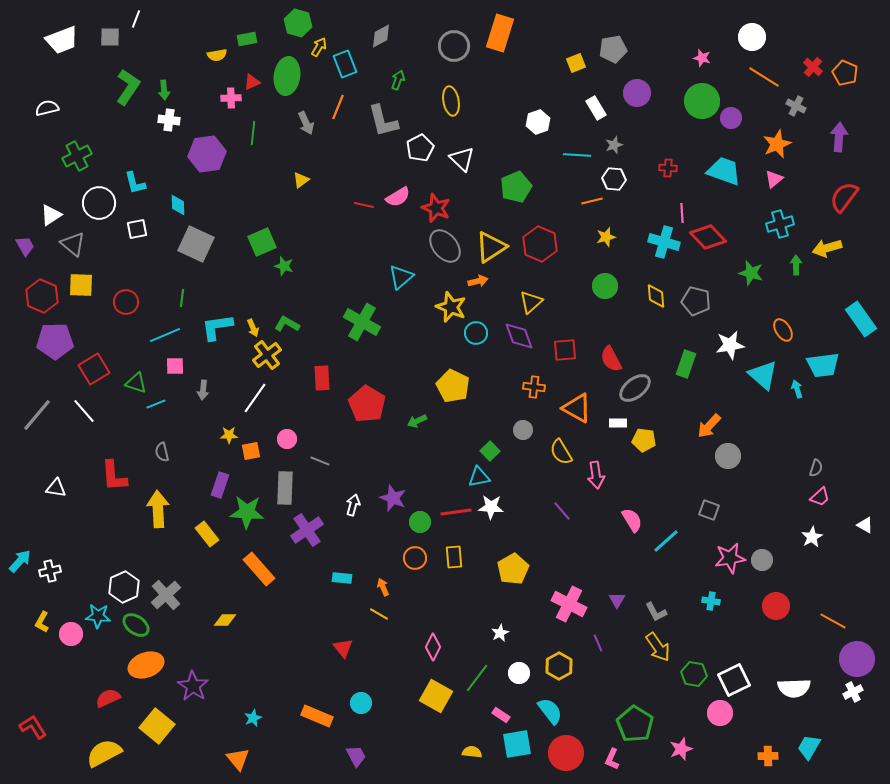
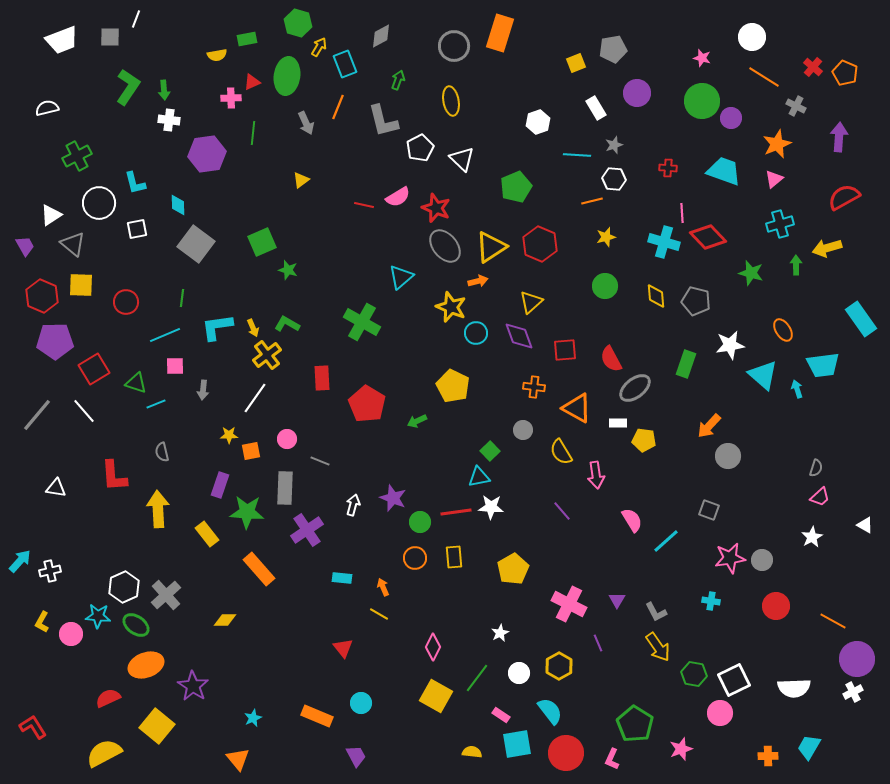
red semicircle at (844, 197): rotated 24 degrees clockwise
gray square at (196, 244): rotated 12 degrees clockwise
green star at (284, 266): moved 4 px right, 4 px down
